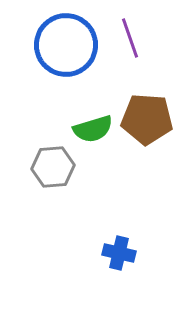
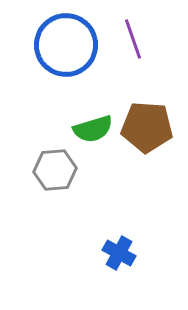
purple line: moved 3 px right, 1 px down
brown pentagon: moved 8 px down
gray hexagon: moved 2 px right, 3 px down
blue cross: rotated 16 degrees clockwise
